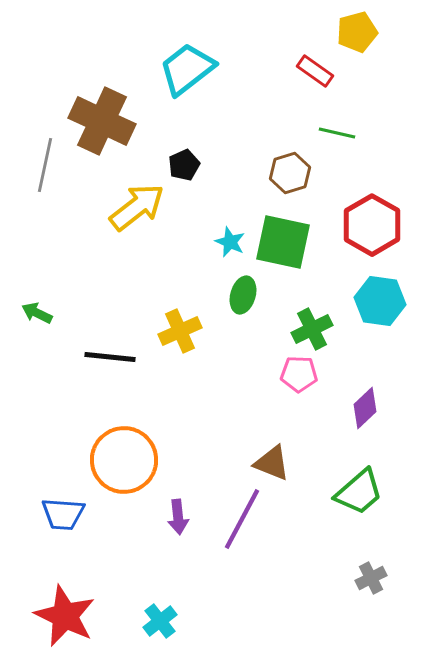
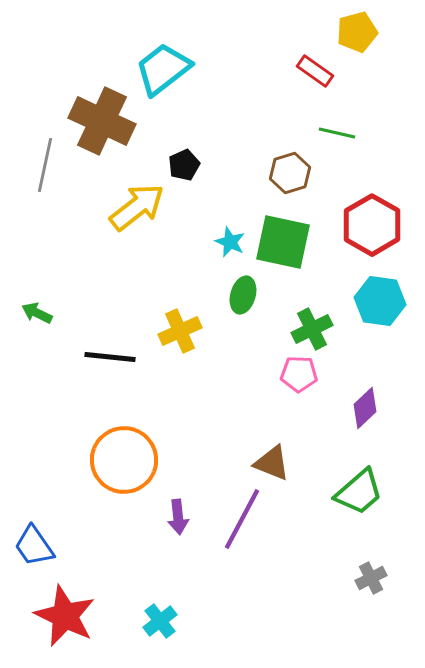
cyan trapezoid: moved 24 px left
blue trapezoid: moved 29 px left, 32 px down; rotated 51 degrees clockwise
